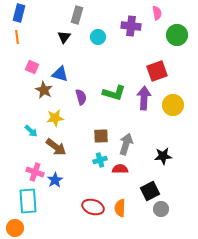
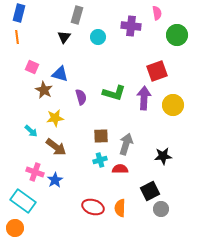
cyan rectangle: moved 5 px left; rotated 50 degrees counterclockwise
